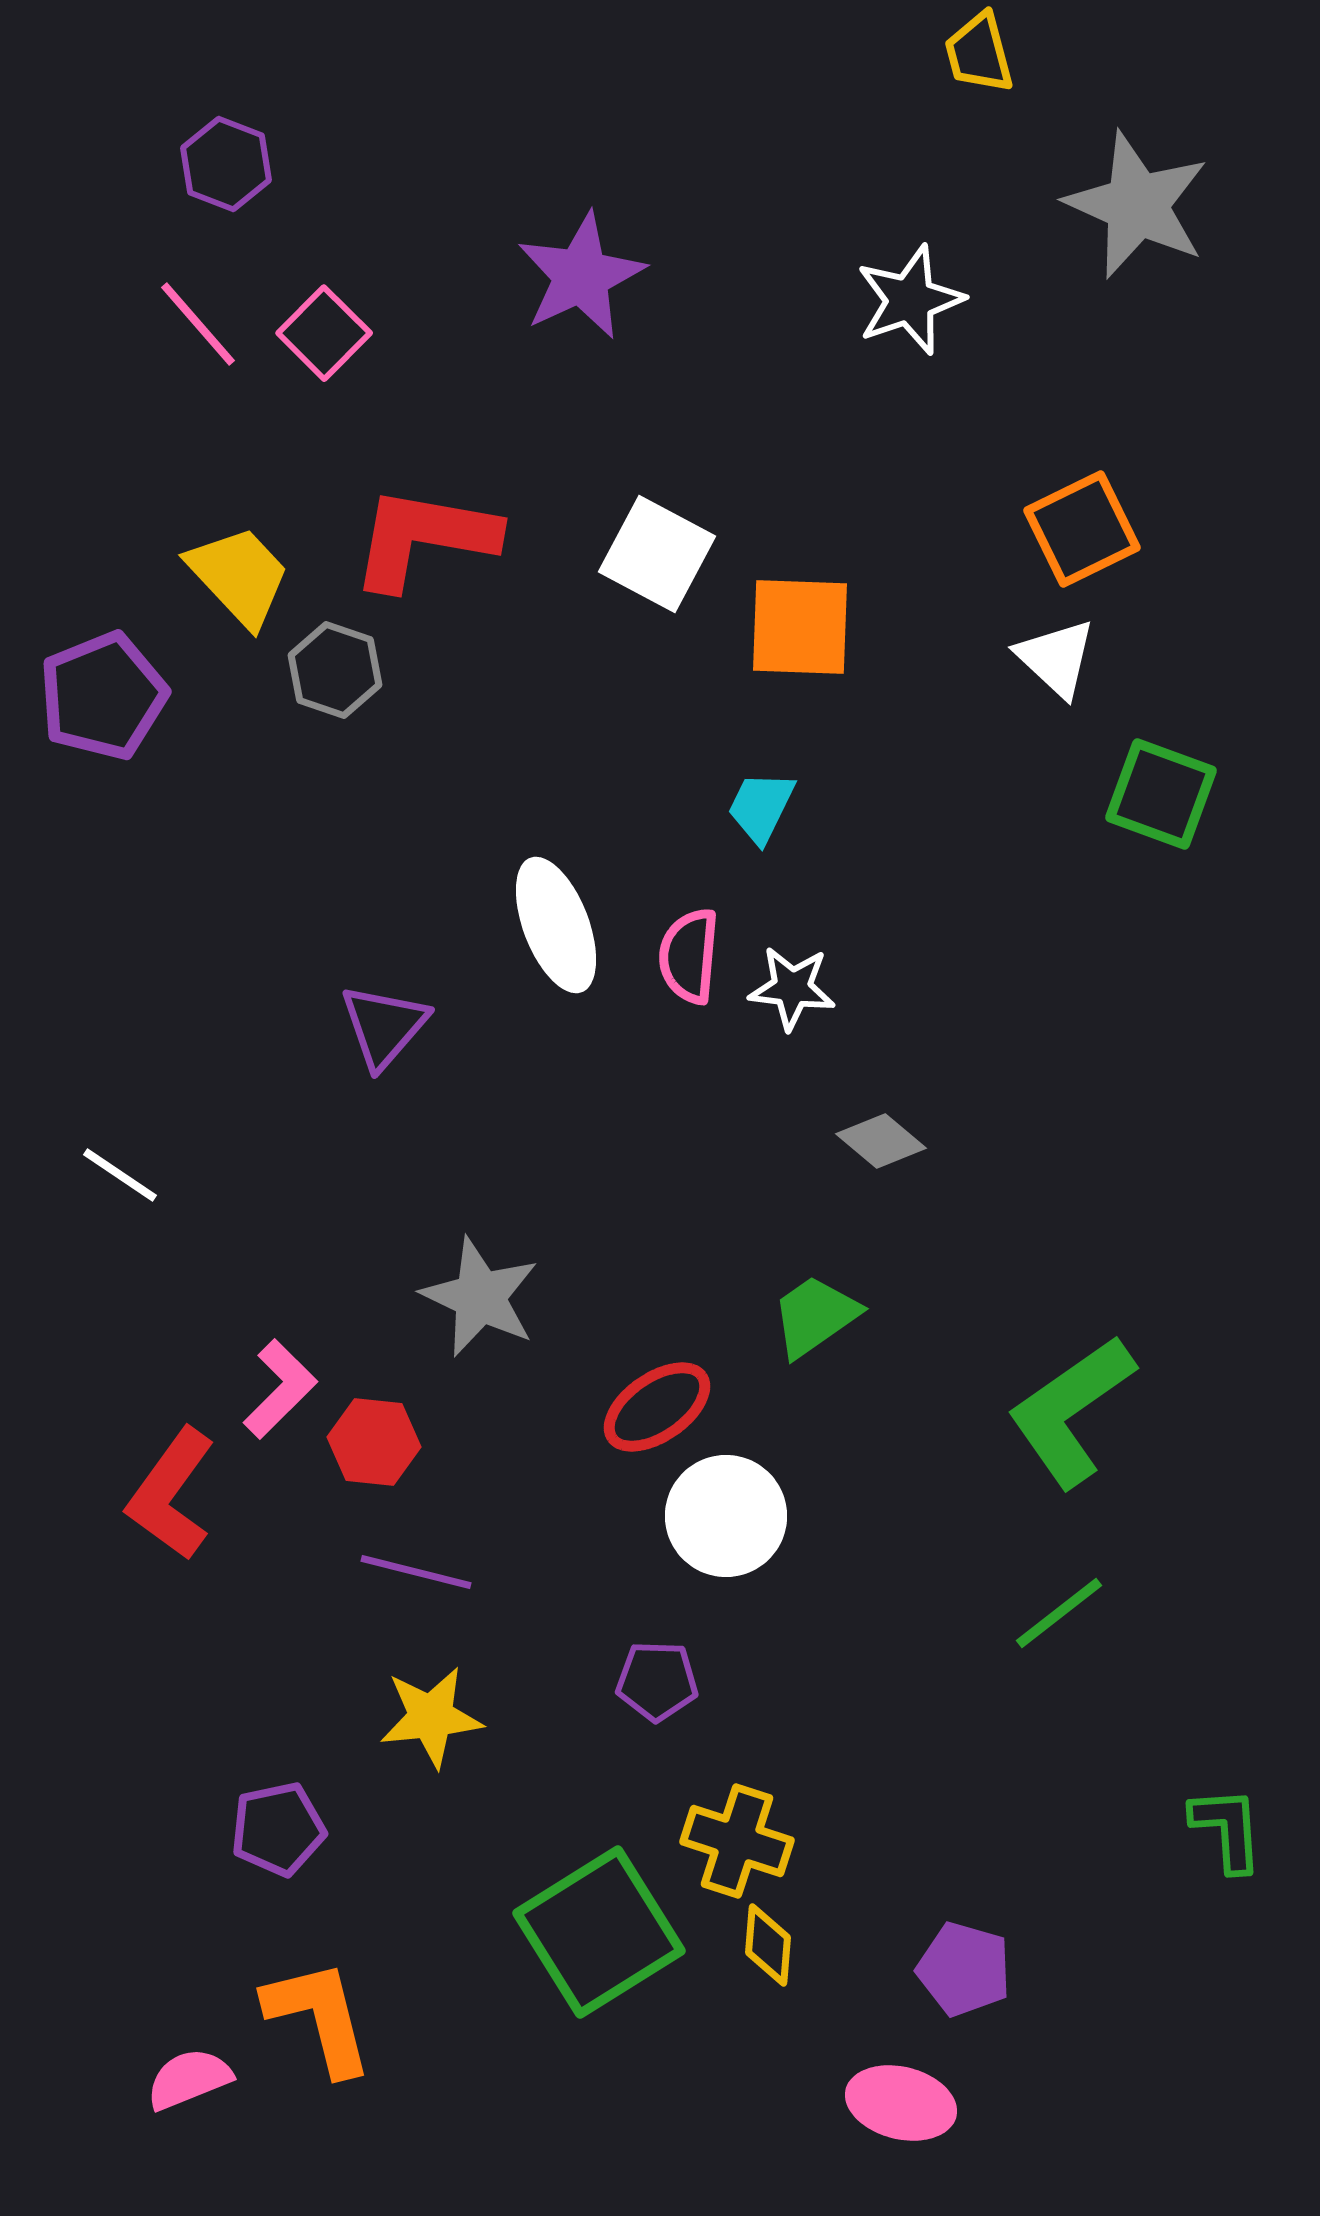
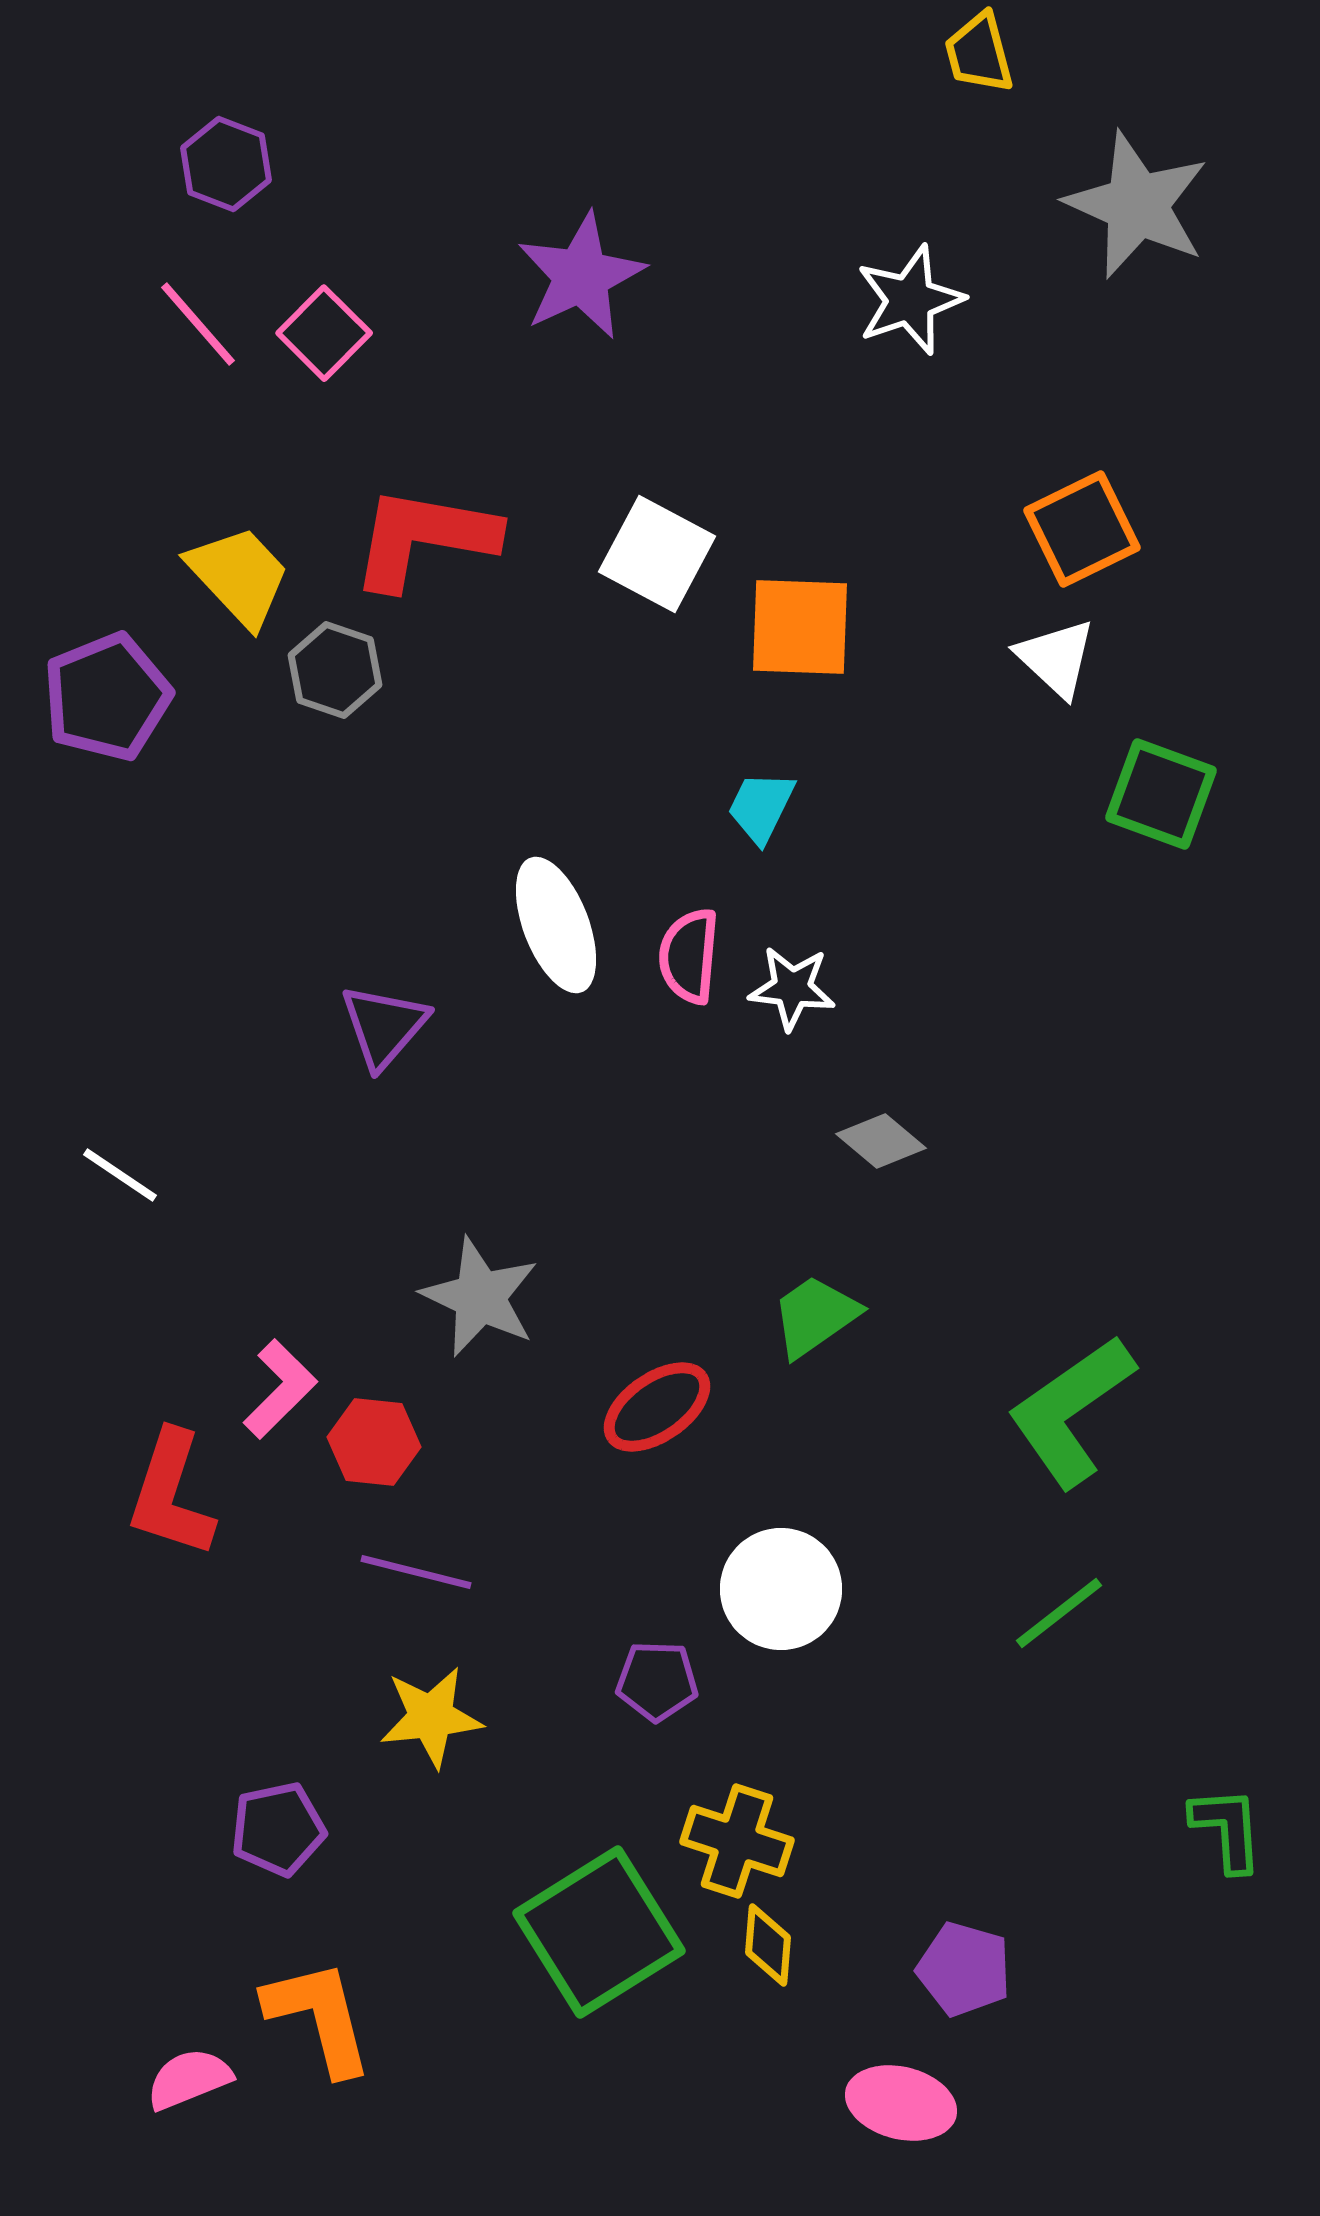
purple pentagon at (103, 696): moved 4 px right, 1 px down
red L-shape at (171, 1494): rotated 18 degrees counterclockwise
white circle at (726, 1516): moved 55 px right, 73 px down
